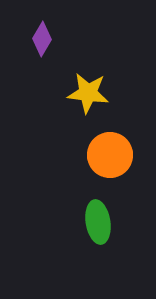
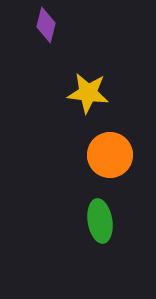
purple diamond: moved 4 px right, 14 px up; rotated 16 degrees counterclockwise
green ellipse: moved 2 px right, 1 px up
